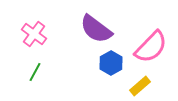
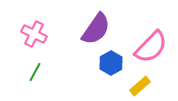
purple semicircle: rotated 92 degrees counterclockwise
pink cross: rotated 10 degrees counterclockwise
